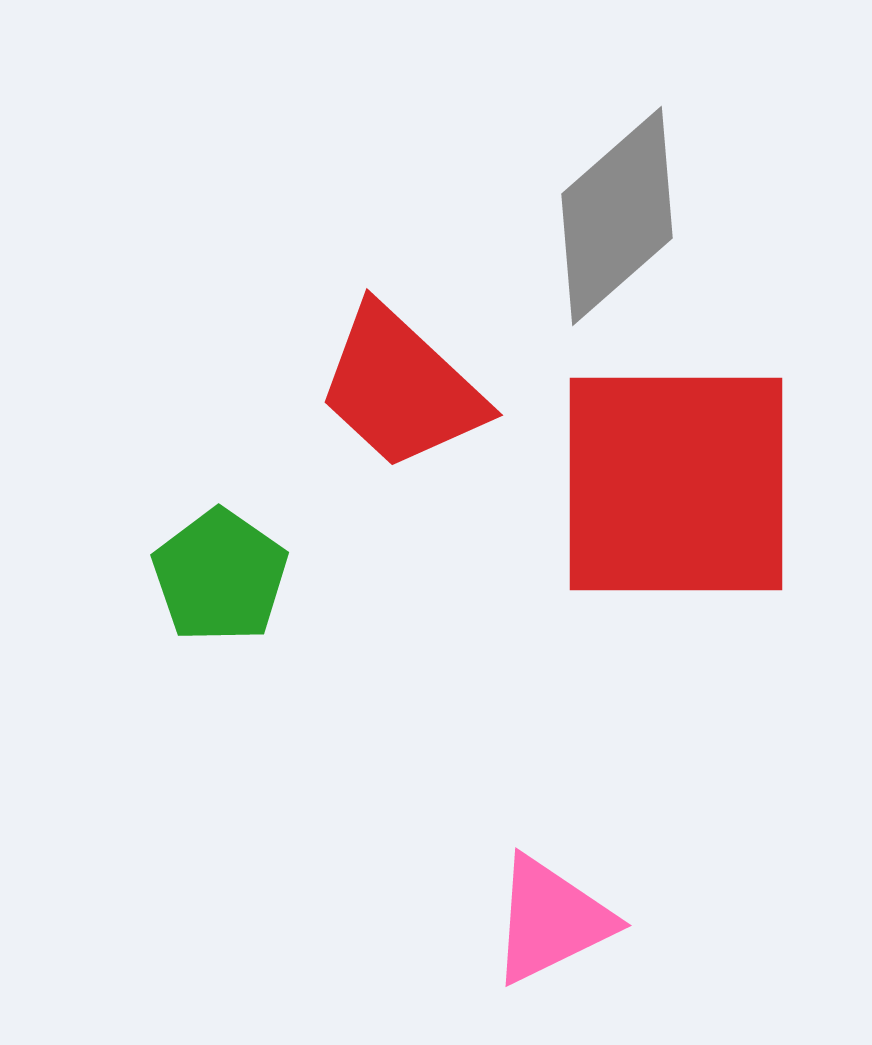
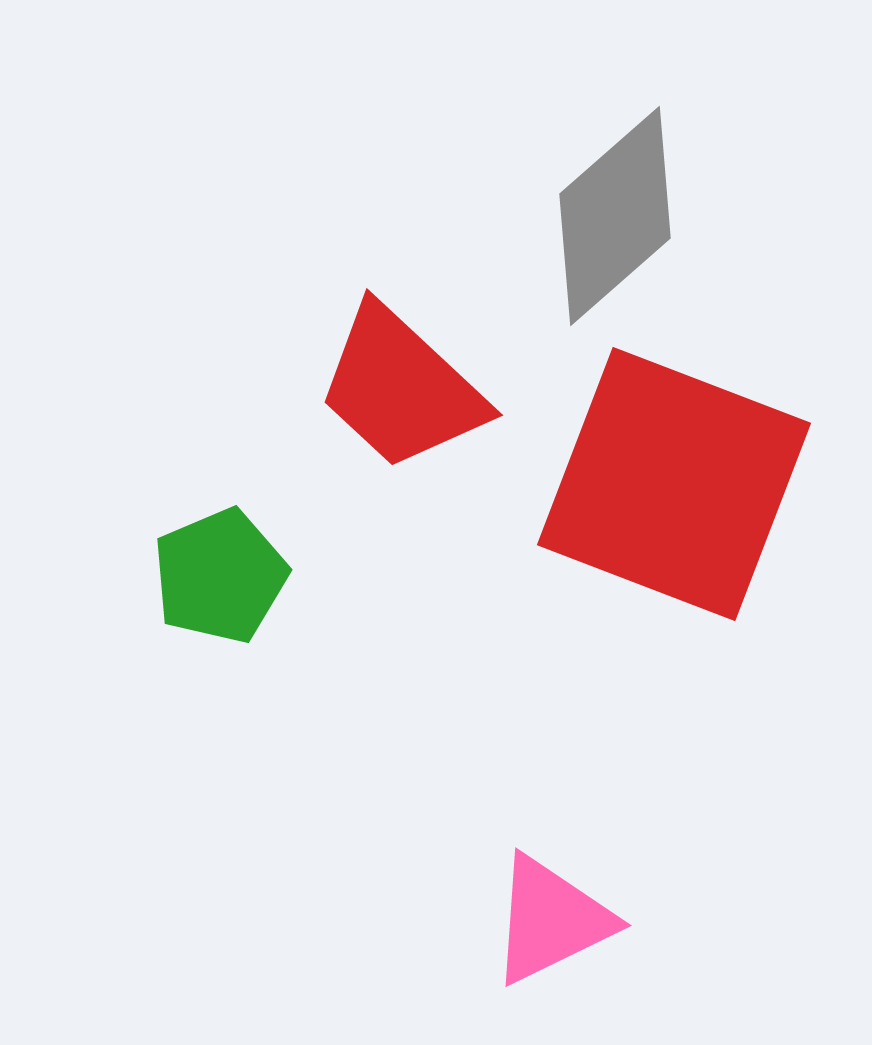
gray diamond: moved 2 px left
red square: moved 2 px left; rotated 21 degrees clockwise
green pentagon: rotated 14 degrees clockwise
